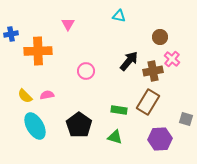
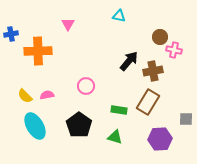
pink cross: moved 2 px right, 9 px up; rotated 28 degrees counterclockwise
pink circle: moved 15 px down
gray square: rotated 16 degrees counterclockwise
